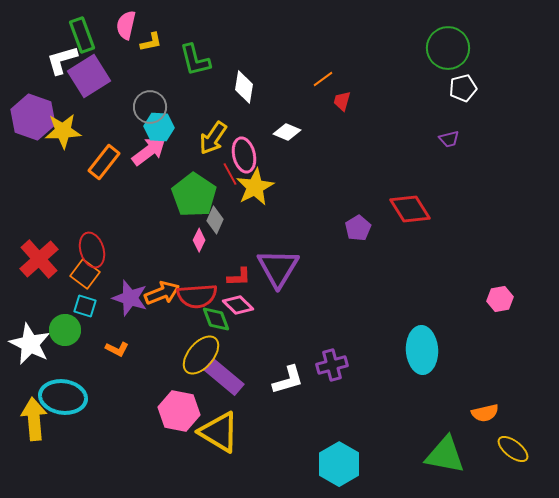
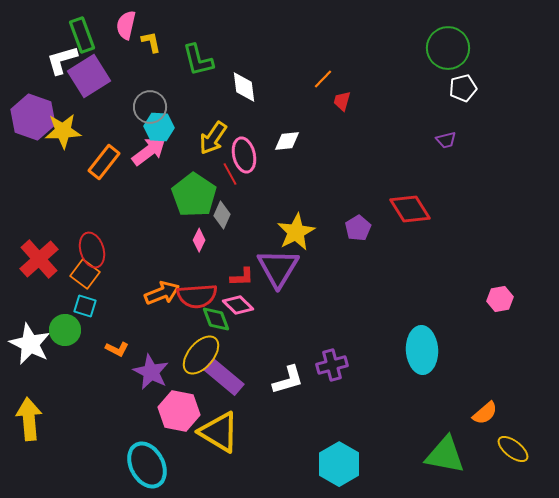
yellow L-shape at (151, 42): rotated 90 degrees counterclockwise
green L-shape at (195, 60): moved 3 px right
orange line at (323, 79): rotated 10 degrees counterclockwise
white diamond at (244, 87): rotated 16 degrees counterclockwise
white diamond at (287, 132): moved 9 px down; rotated 28 degrees counterclockwise
purple trapezoid at (449, 139): moved 3 px left, 1 px down
yellow star at (255, 187): moved 41 px right, 45 px down
gray diamond at (215, 220): moved 7 px right, 5 px up
red L-shape at (239, 277): moved 3 px right
purple star at (130, 298): moved 21 px right, 74 px down; rotated 9 degrees clockwise
cyan ellipse at (63, 397): moved 84 px right, 68 px down; rotated 54 degrees clockwise
orange semicircle at (485, 413): rotated 28 degrees counterclockwise
yellow arrow at (34, 419): moved 5 px left
